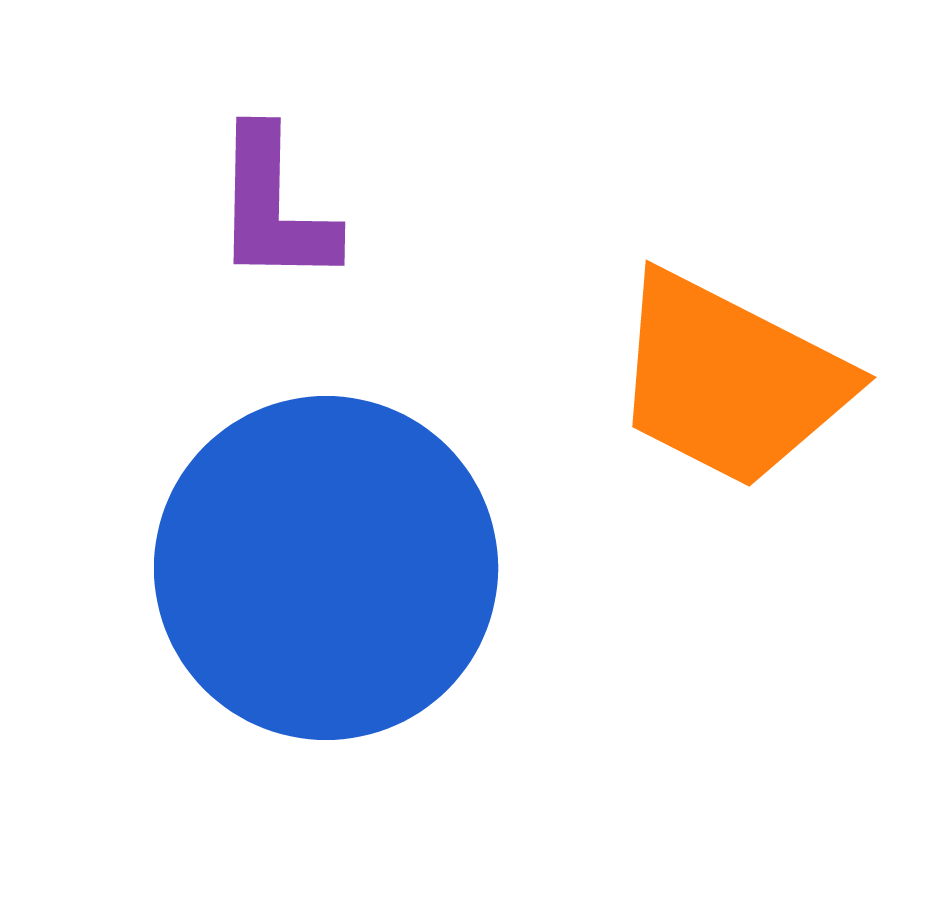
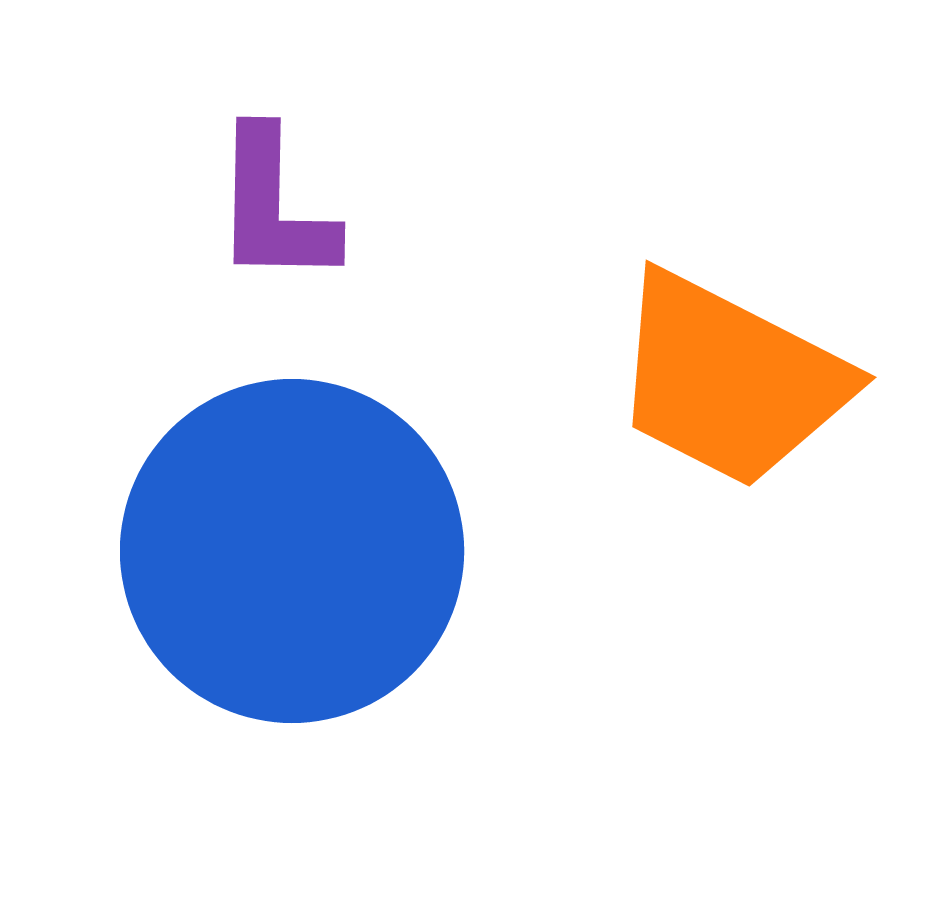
blue circle: moved 34 px left, 17 px up
